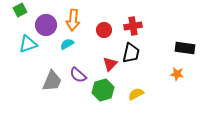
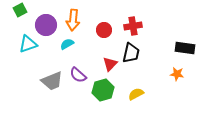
gray trapezoid: rotated 45 degrees clockwise
